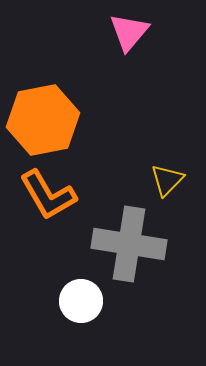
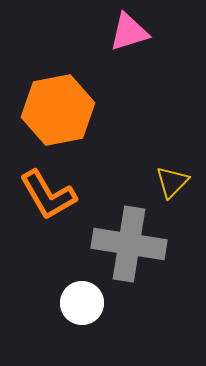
pink triangle: rotated 33 degrees clockwise
orange hexagon: moved 15 px right, 10 px up
yellow triangle: moved 5 px right, 2 px down
white circle: moved 1 px right, 2 px down
